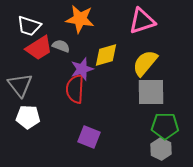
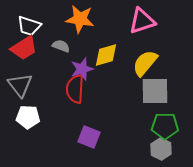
red trapezoid: moved 15 px left
gray square: moved 4 px right, 1 px up
